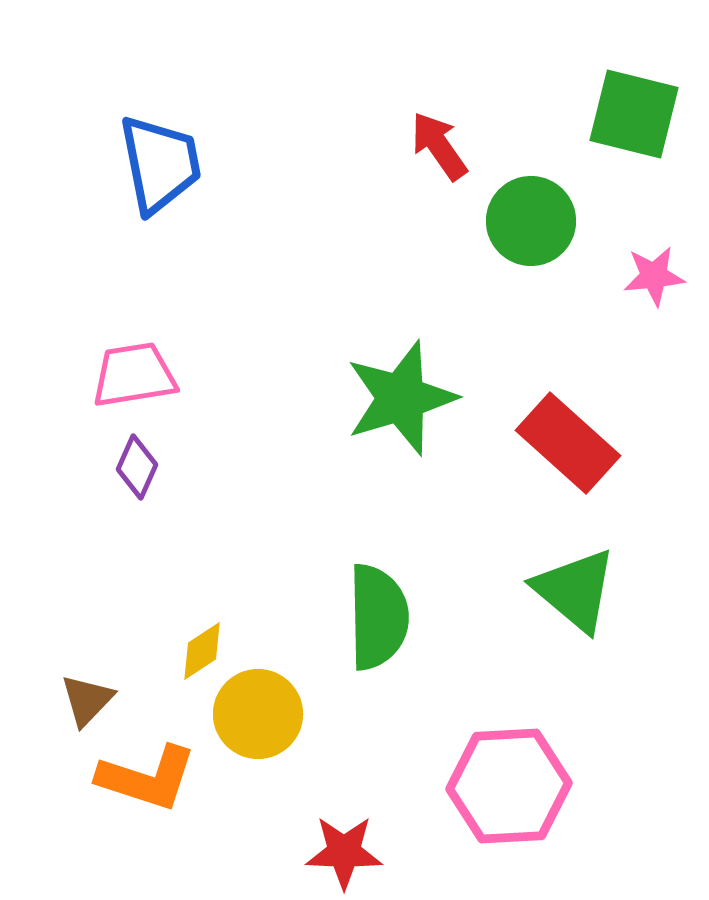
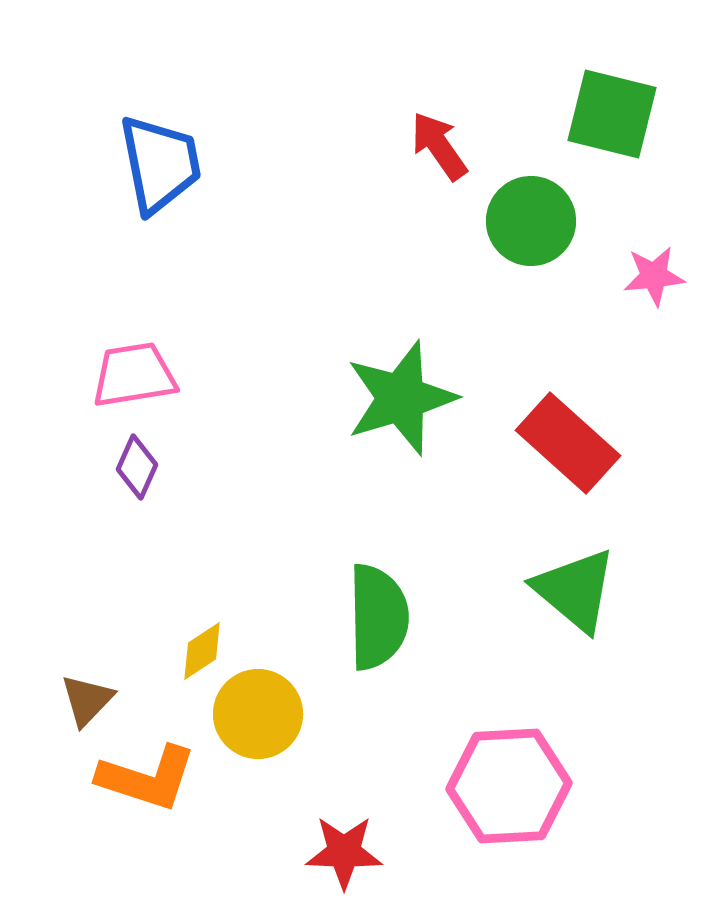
green square: moved 22 px left
